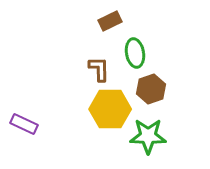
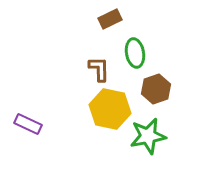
brown rectangle: moved 2 px up
brown hexagon: moved 5 px right
yellow hexagon: rotated 12 degrees clockwise
purple rectangle: moved 4 px right
green star: rotated 12 degrees counterclockwise
